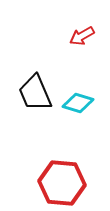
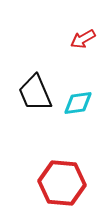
red arrow: moved 1 px right, 3 px down
cyan diamond: rotated 24 degrees counterclockwise
